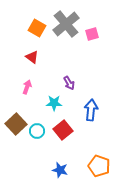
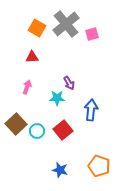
red triangle: rotated 40 degrees counterclockwise
cyan star: moved 3 px right, 5 px up
